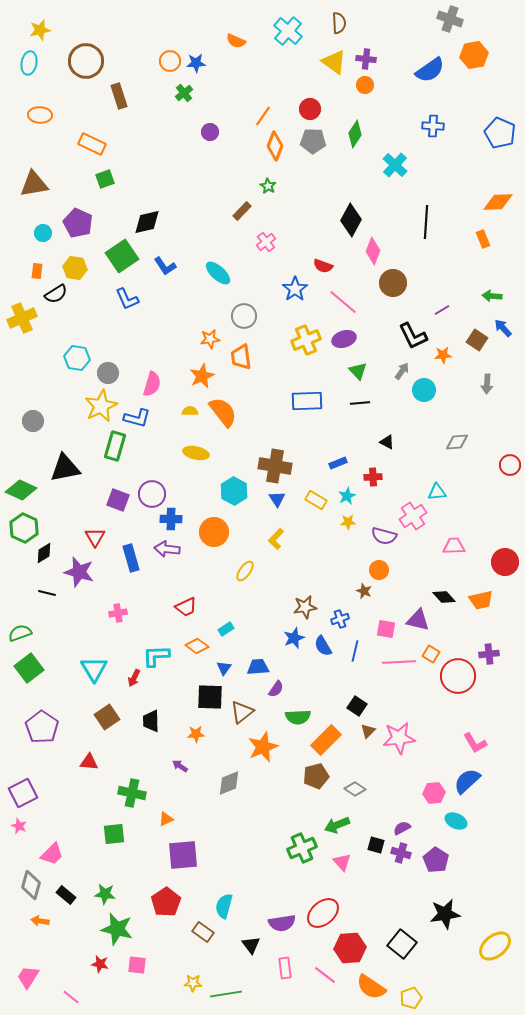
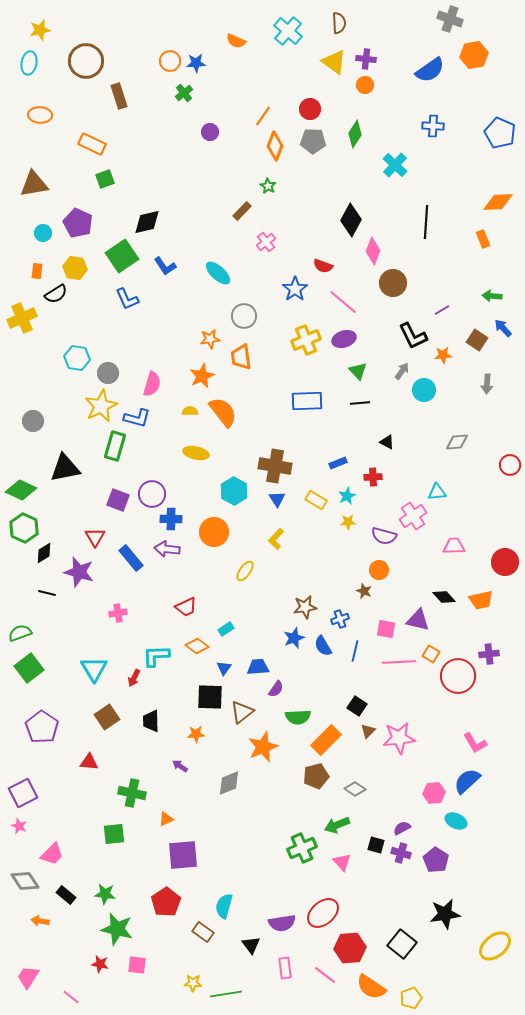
blue rectangle at (131, 558): rotated 24 degrees counterclockwise
gray diamond at (31, 885): moved 6 px left, 4 px up; rotated 48 degrees counterclockwise
